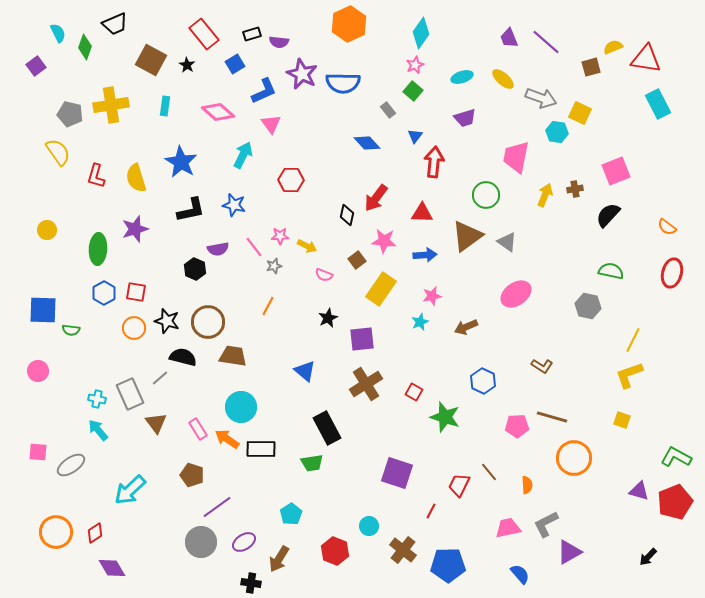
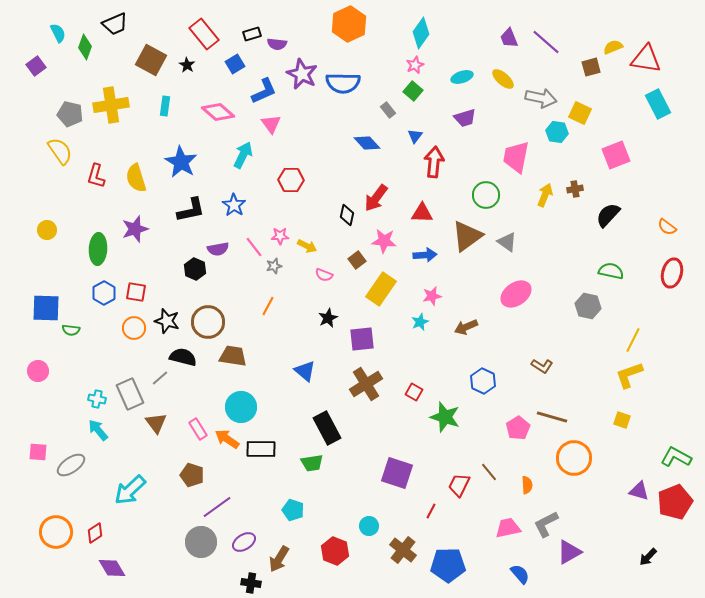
purple semicircle at (279, 42): moved 2 px left, 2 px down
gray arrow at (541, 98): rotated 8 degrees counterclockwise
yellow semicircle at (58, 152): moved 2 px right, 1 px up
pink square at (616, 171): moved 16 px up
blue star at (234, 205): rotated 20 degrees clockwise
blue square at (43, 310): moved 3 px right, 2 px up
pink pentagon at (517, 426): moved 1 px right, 2 px down; rotated 30 degrees counterclockwise
cyan pentagon at (291, 514): moved 2 px right, 4 px up; rotated 20 degrees counterclockwise
